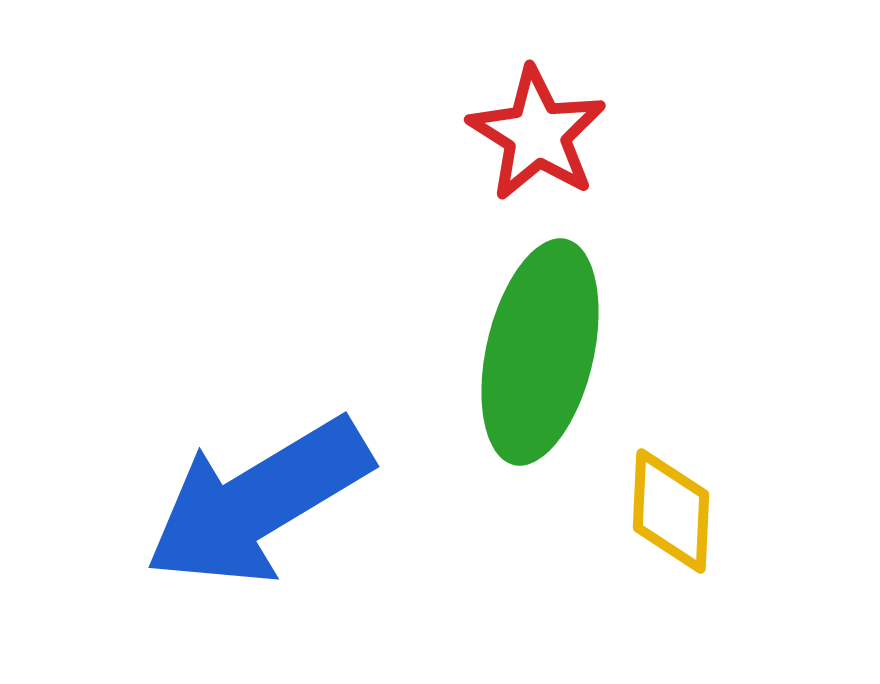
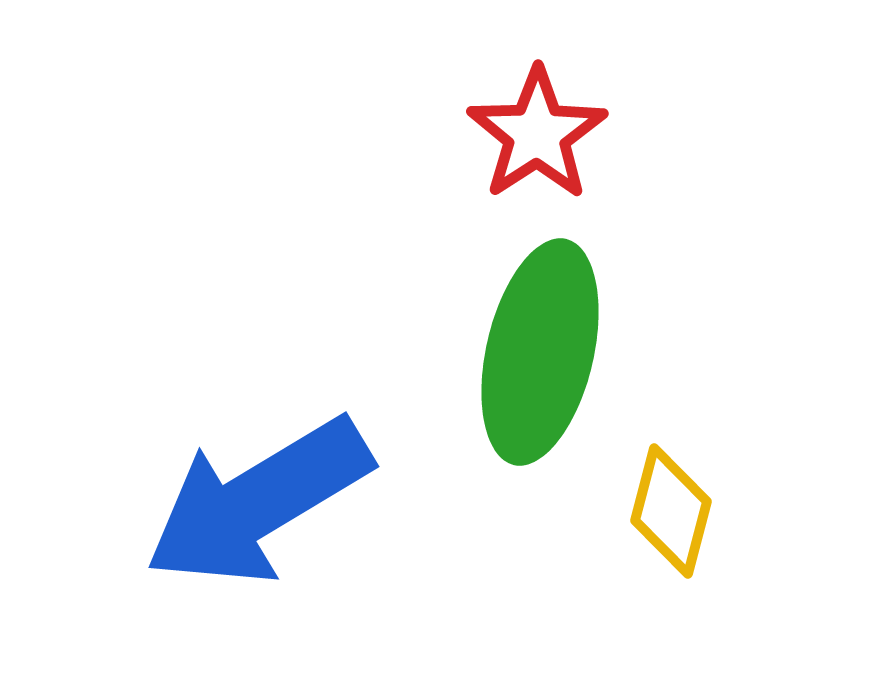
red star: rotated 7 degrees clockwise
yellow diamond: rotated 12 degrees clockwise
